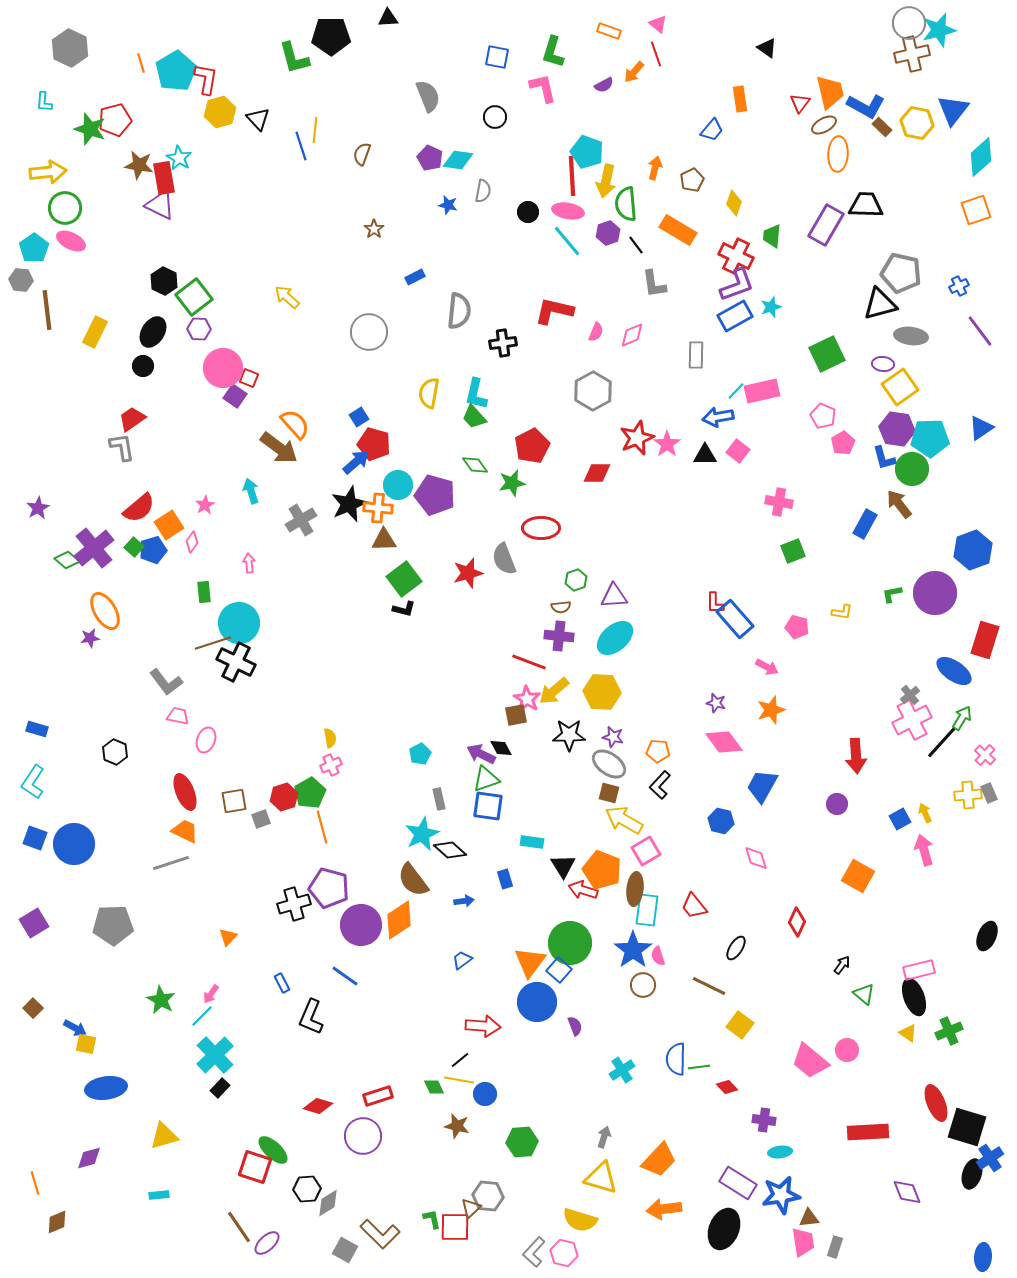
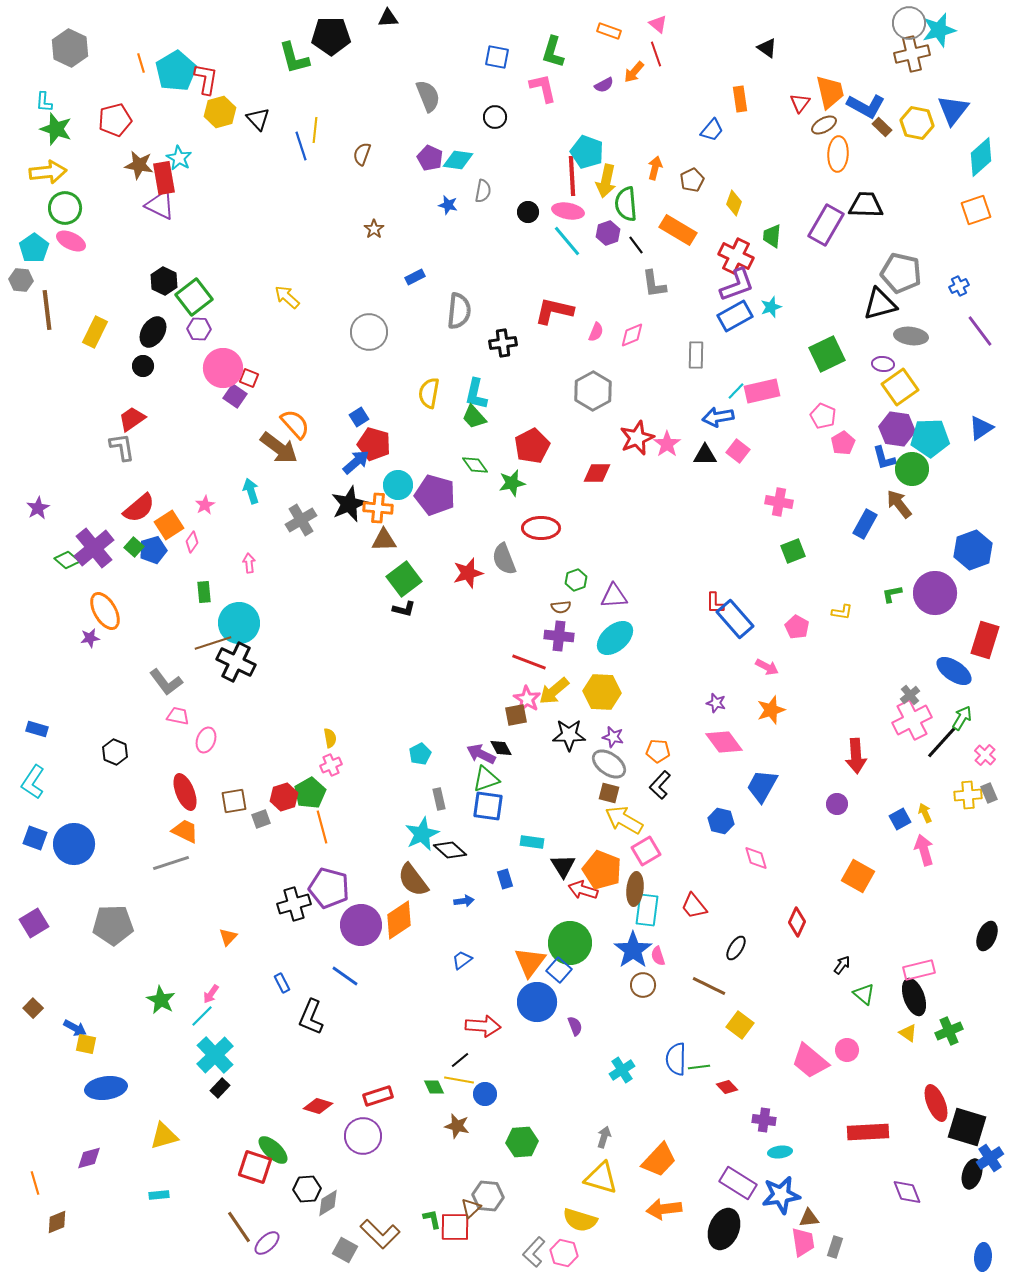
green star at (90, 129): moved 34 px left
pink pentagon at (797, 627): rotated 15 degrees clockwise
